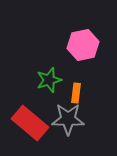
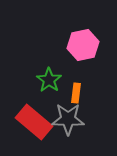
green star: rotated 20 degrees counterclockwise
red rectangle: moved 4 px right, 1 px up
